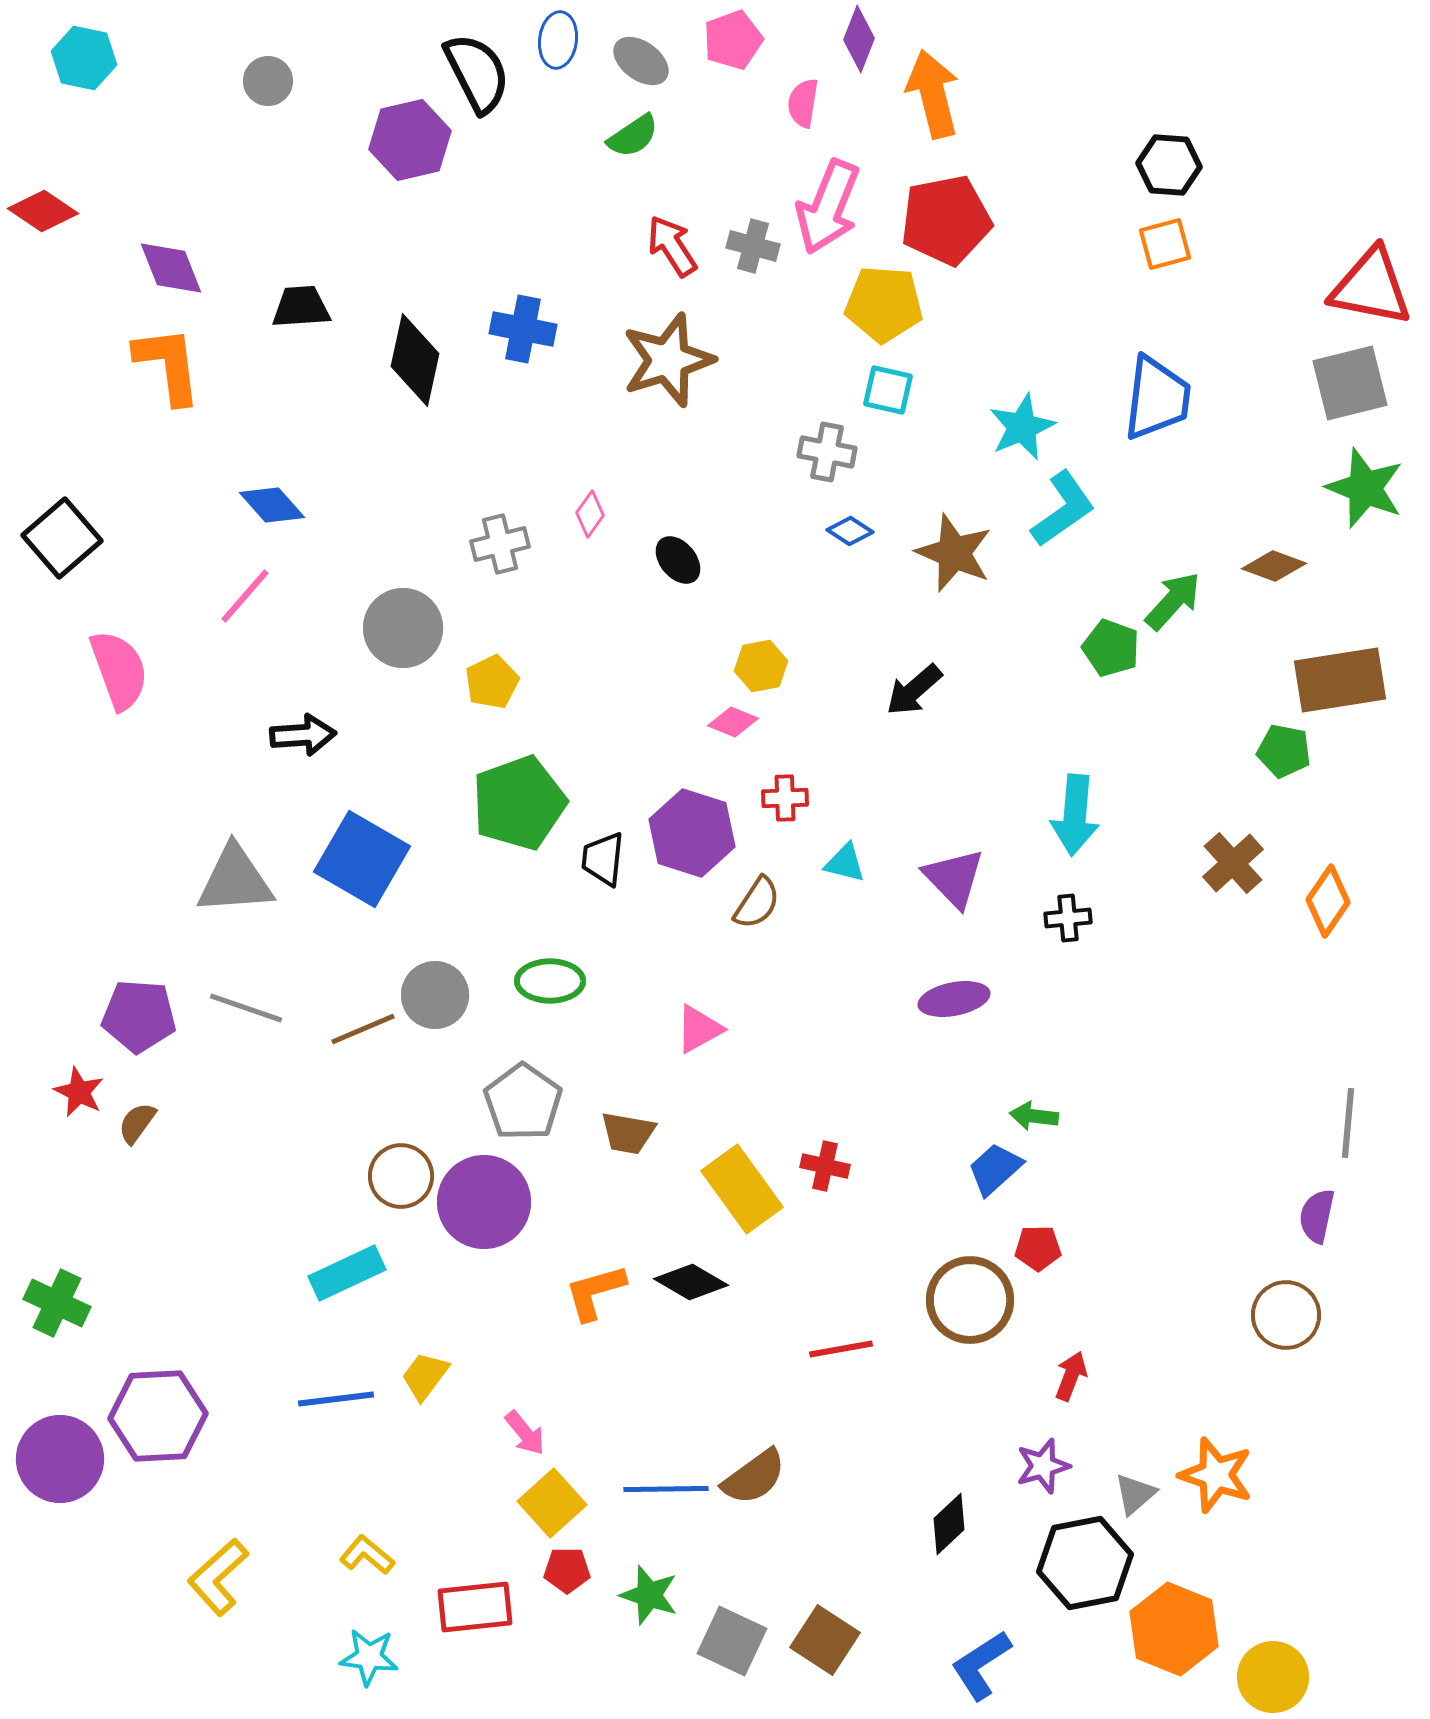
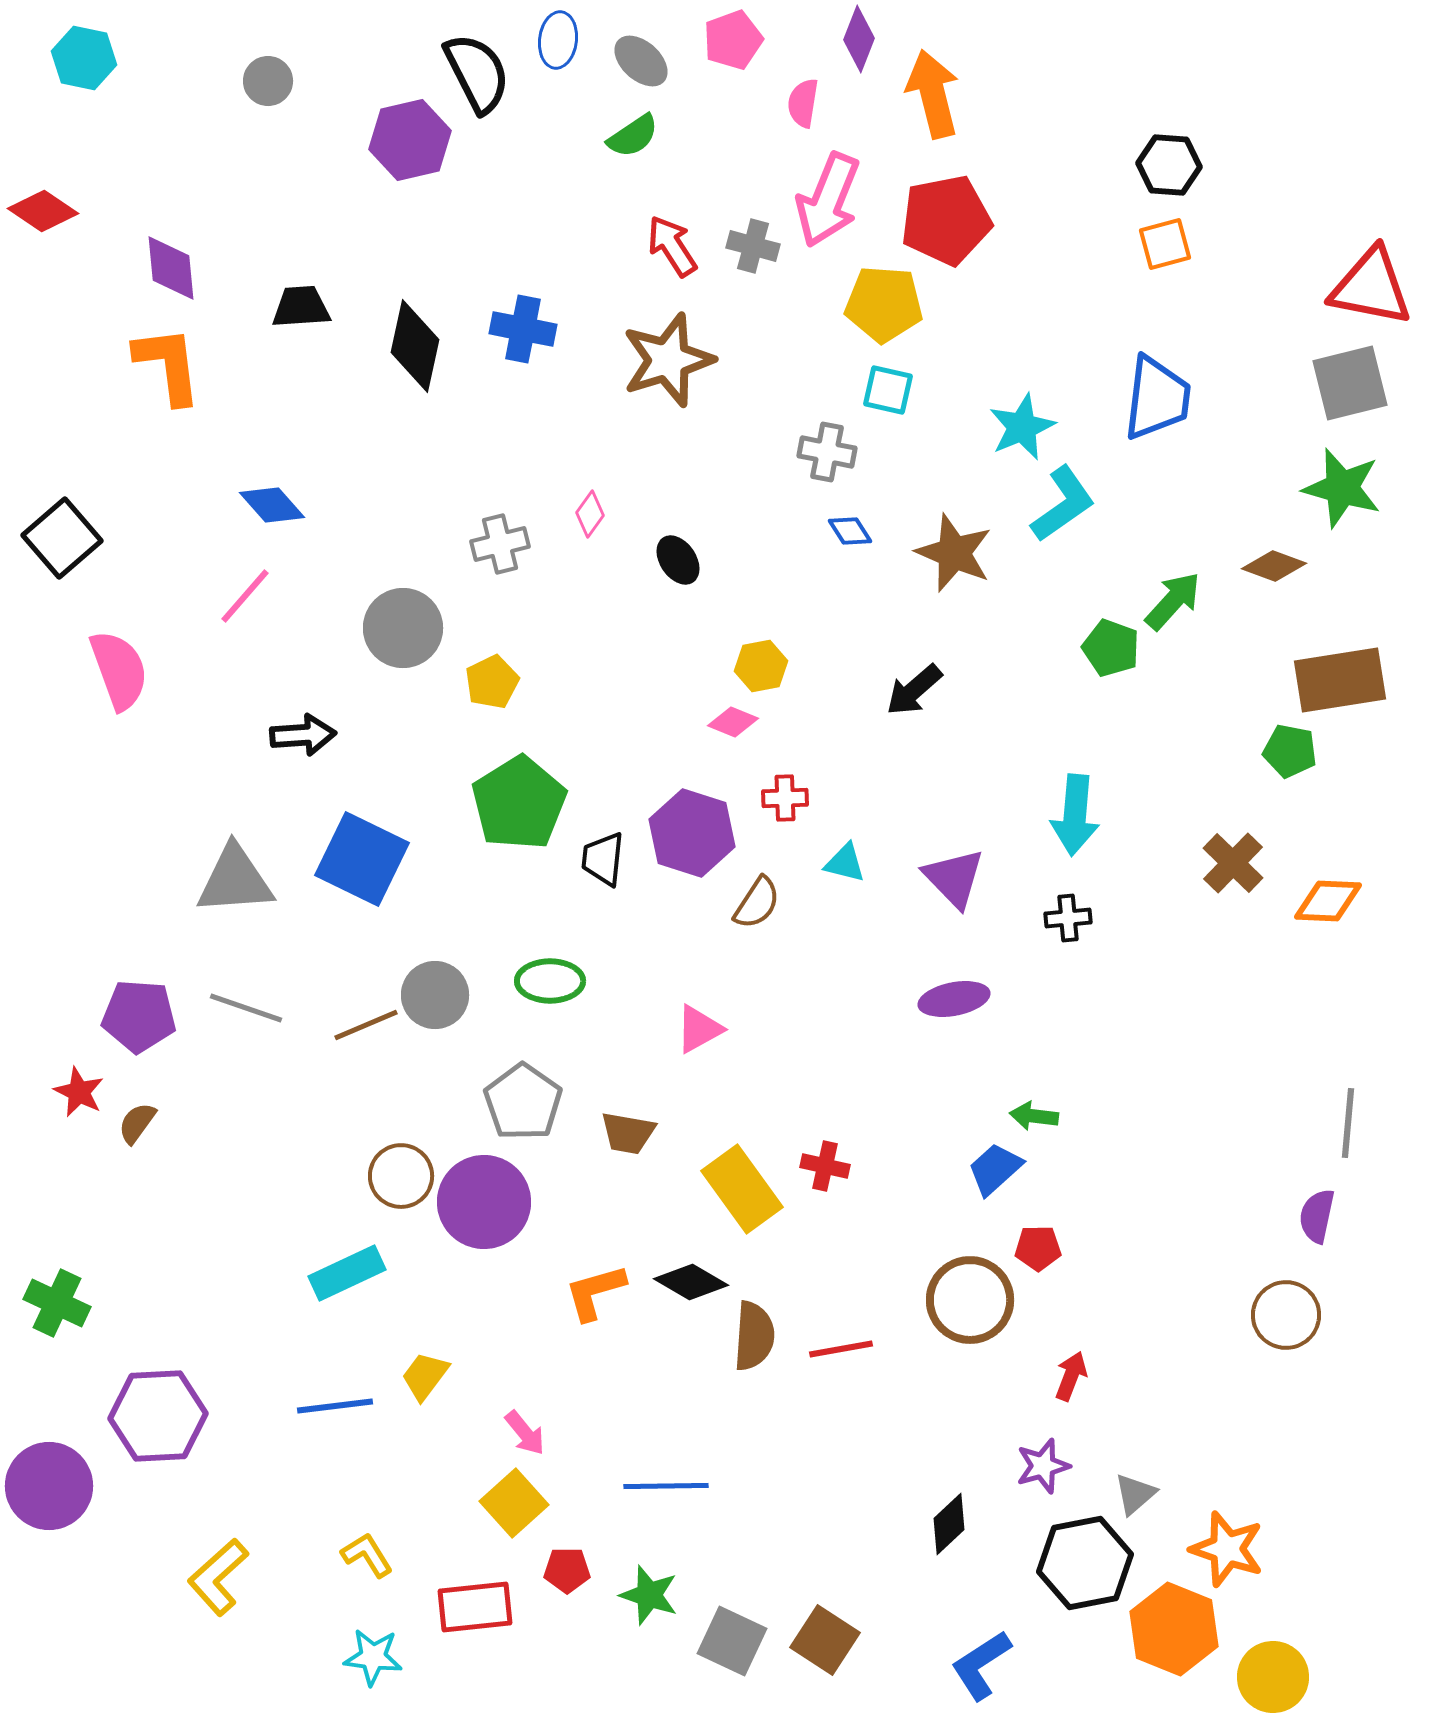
gray ellipse at (641, 61): rotated 6 degrees clockwise
pink arrow at (828, 207): moved 7 px up
purple diamond at (171, 268): rotated 16 degrees clockwise
black diamond at (415, 360): moved 14 px up
green star at (1365, 488): moved 23 px left; rotated 6 degrees counterclockwise
cyan L-shape at (1063, 509): moved 5 px up
blue diamond at (850, 531): rotated 24 degrees clockwise
black ellipse at (678, 560): rotated 6 degrees clockwise
green pentagon at (1284, 751): moved 6 px right
green pentagon at (519, 803): rotated 12 degrees counterclockwise
blue square at (362, 859): rotated 4 degrees counterclockwise
brown cross at (1233, 863): rotated 4 degrees counterclockwise
orange diamond at (1328, 901): rotated 58 degrees clockwise
brown line at (363, 1029): moved 3 px right, 4 px up
blue line at (336, 1399): moved 1 px left, 7 px down
purple circle at (60, 1459): moved 11 px left, 27 px down
orange star at (1216, 1475): moved 11 px right, 74 px down
brown semicircle at (754, 1477): moved 141 px up; rotated 50 degrees counterclockwise
blue line at (666, 1489): moved 3 px up
yellow square at (552, 1503): moved 38 px left
yellow L-shape at (367, 1555): rotated 18 degrees clockwise
cyan star at (369, 1657): moved 4 px right
